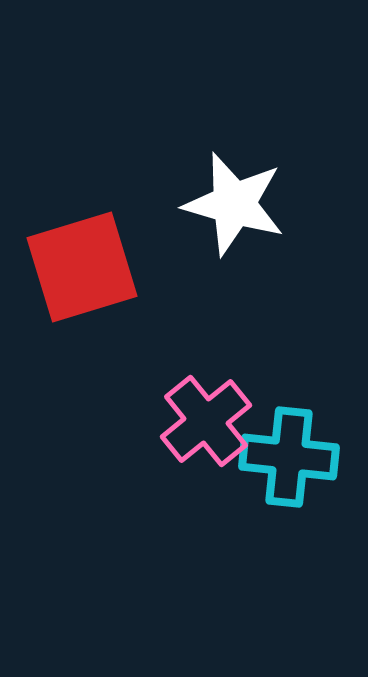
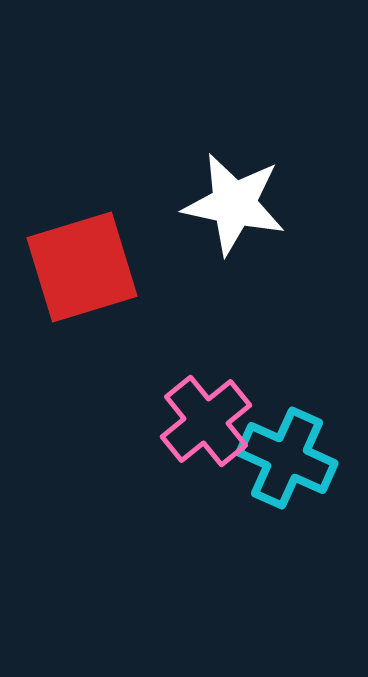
white star: rotated 4 degrees counterclockwise
cyan cross: moved 2 px left, 1 px down; rotated 18 degrees clockwise
